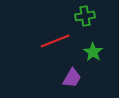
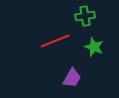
green star: moved 1 px right, 5 px up; rotated 12 degrees counterclockwise
